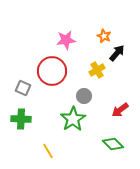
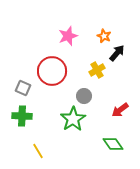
pink star: moved 2 px right, 4 px up; rotated 12 degrees counterclockwise
green cross: moved 1 px right, 3 px up
green diamond: rotated 10 degrees clockwise
yellow line: moved 10 px left
